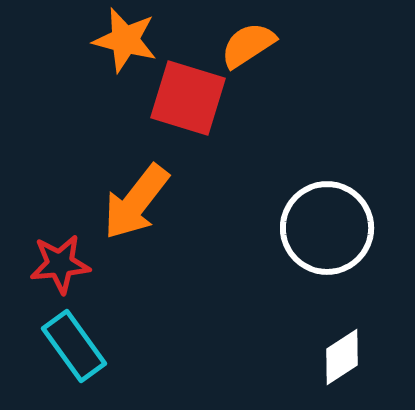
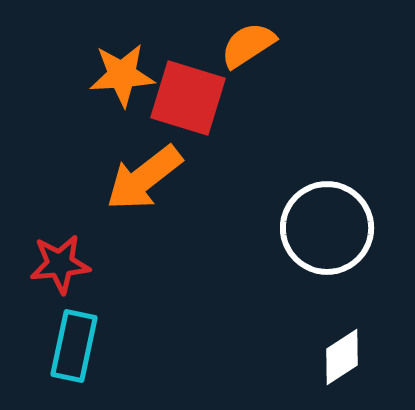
orange star: moved 3 px left, 35 px down; rotated 18 degrees counterclockwise
orange arrow: moved 8 px right, 24 px up; rotated 14 degrees clockwise
cyan rectangle: rotated 48 degrees clockwise
